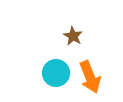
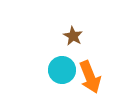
cyan circle: moved 6 px right, 3 px up
